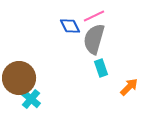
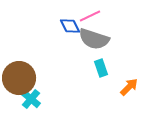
pink line: moved 4 px left
gray semicircle: rotated 88 degrees counterclockwise
